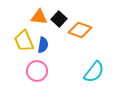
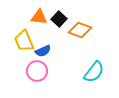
blue semicircle: moved 6 px down; rotated 56 degrees clockwise
